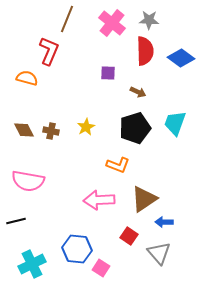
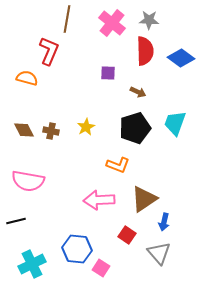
brown line: rotated 12 degrees counterclockwise
blue arrow: rotated 78 degrees counterclockwise
red square: moved 2 px left, 1 px up
